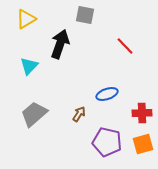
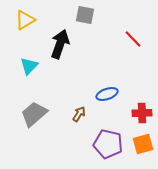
yellow triangle: moved 1 px left, 1 px down
red line: moved 8 px right, 7 px up
purple pentagon: moved 1 px right, 2 px down
